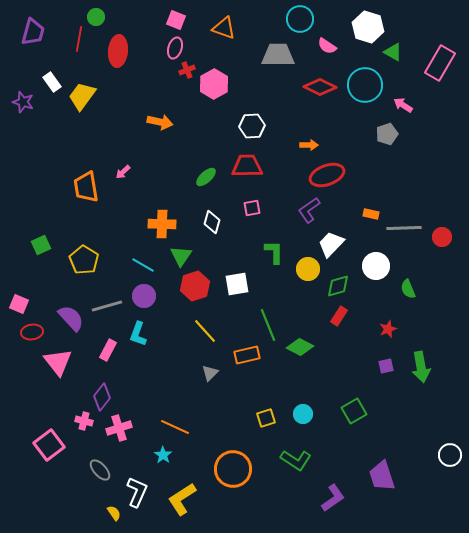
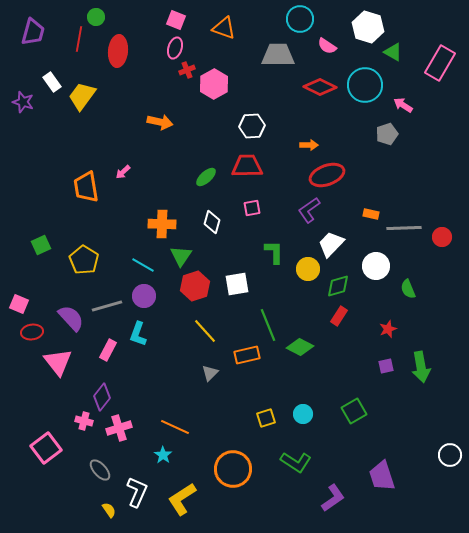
pink square at (49, 445): moved 3 px left, 3 px down
green L-shape at (296, 460): moved 2 px down
yellow semicircle at (114, 513): moved 5 px left, 3 px up
